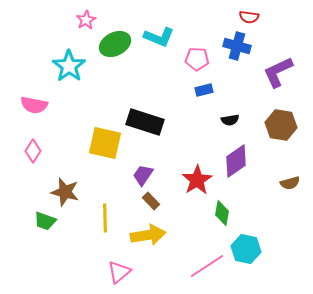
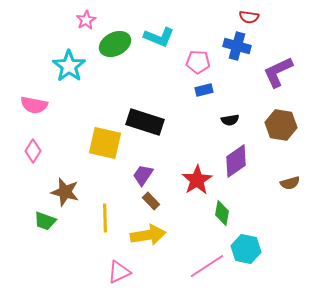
pink pentagon: moved 1 px right, 3 px down
pink triangle: rotated 15 degrees clockwise
